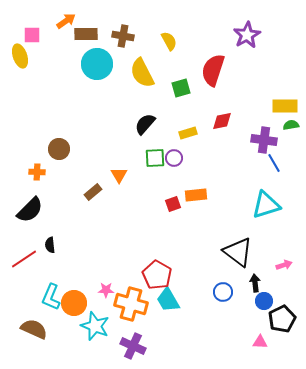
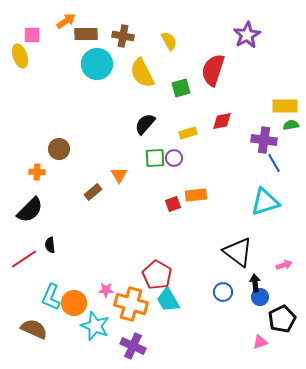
cyan triangle at (266, 205): moved 1 px left, 3 px up
blue circle at (264, 301): moved 4 px left, 4 px up
pink triangle at (260, 342): rotated 21 degrees counterclockwise
